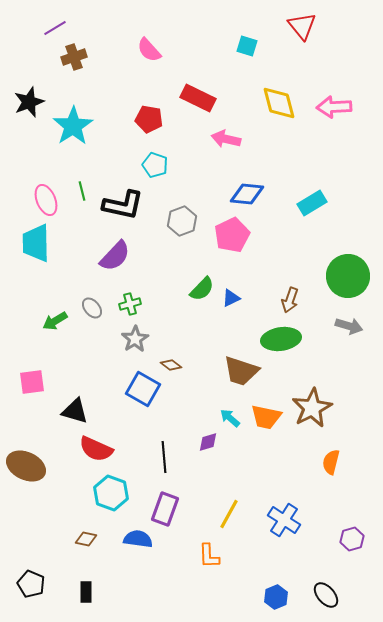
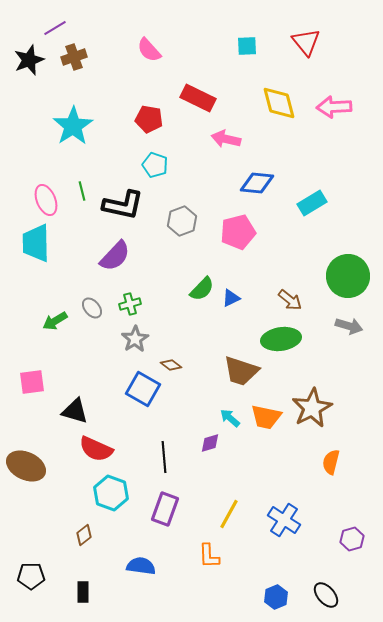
red triangle at (302, 26): moved 4 px right, 16 px down
cyan square at (247, 46): rotated 20 degrees counterclockwise
black star at (29, 102): moved 42 px up
blue diamond at (247, 194): moved 10 px right, 11 px up
pink pentagon at (232, 235): moved 6 px right, 3 px up; rotated 12 degrees clockwise
brown arrow at (290, 300): rotated 70 degrees counterclockwise
purple diamond at (208, 442): moved 2 px right, 1 px down
brown diamond at (86, 539): moved 2 px left, 4 px up; rotated 50 degrees counterclockwise
blue semicircle at (138, 539): moved 3 px right, 27 px down
black pentagon at (31, 584): moved 8 px up; rotated 24 degrees counterclockwise
black rectangle at (86, 592): moved 3 px left
